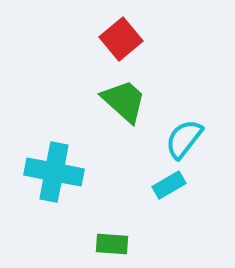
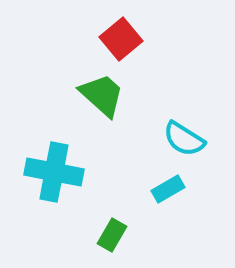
green trapezoid: moved 22 px left, 6 px up
cyan semicircle: rotated 96 degrees counterclockwise
cyan rectangle: moved 1 px left, 4 px down
green rectangle: moved 9 px up; rotated 64 degrees counterclockwise
